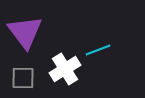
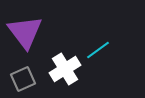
cyan line: rotated 15 degrees counterclockwise
gray square: moved 1 px down; rotated 25 degrees counterclockwise
